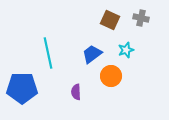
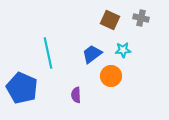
cyan star: moved 3 px left; rotated 14 degrees clockwise
blue pentagon: rotated 24 degrees clockwise
purple semicircle: moved 3 px down
